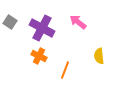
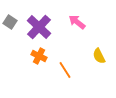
pink arrow: moved 1 px left
purple cross: moved 3 px left, 1 px up; rotated 15 degrees clockwise
yellow semicircle: rotated 21 degrees counterclockwise
orange line: rotated 54 degrees counterclockwise
